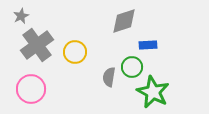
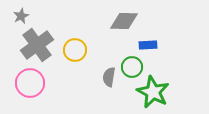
gray diamond: rotated 20 degrees clockwise
yellow circle: moved 2 px up
pink circle: moved 1 px left, 6 px up
